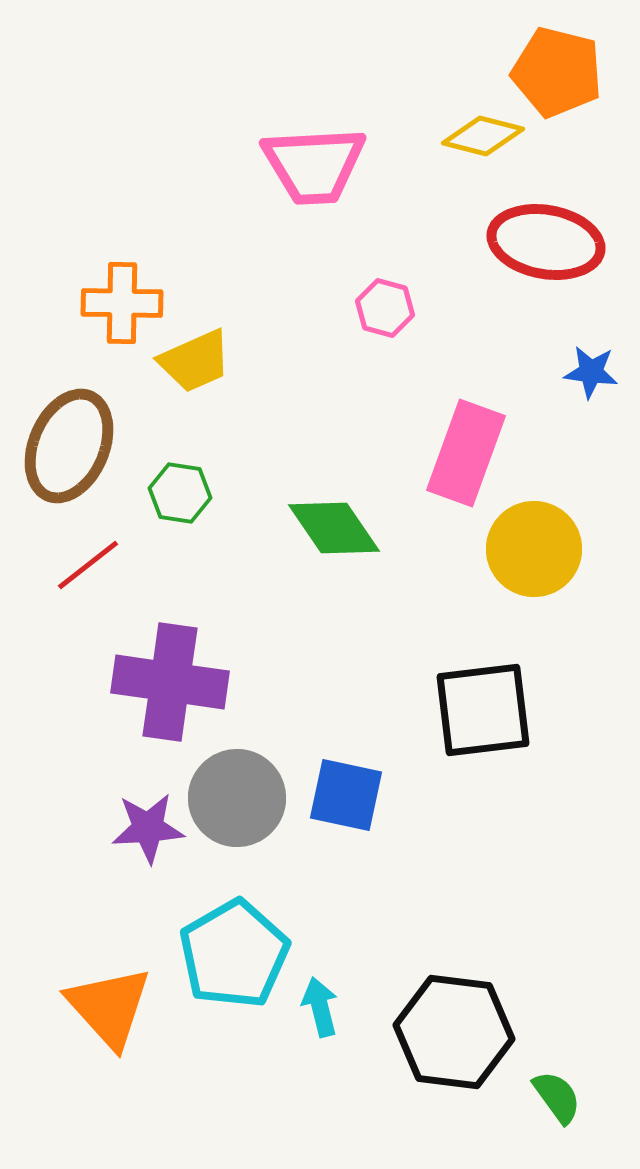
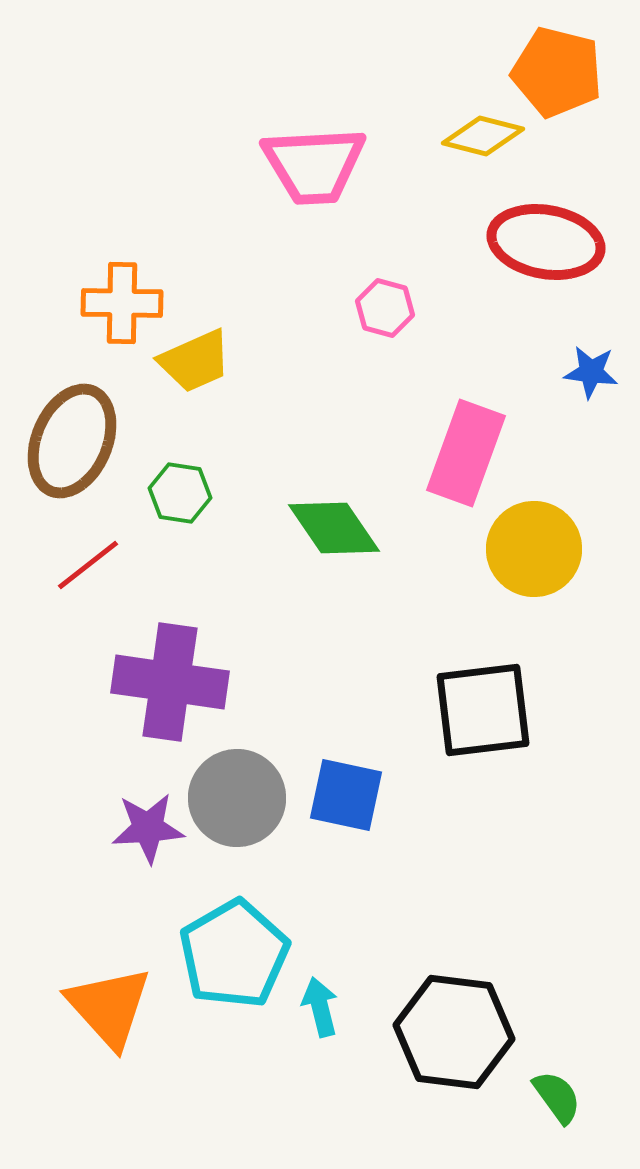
brown ellipse: moved 3 px right, 5 px up
